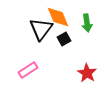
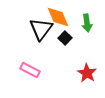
black square: moved 1 px right, 1 px up; rotated 16 degrees counterclockwise
pink rectangle: moved 2 px right; rotated 60 degrees clockwise
